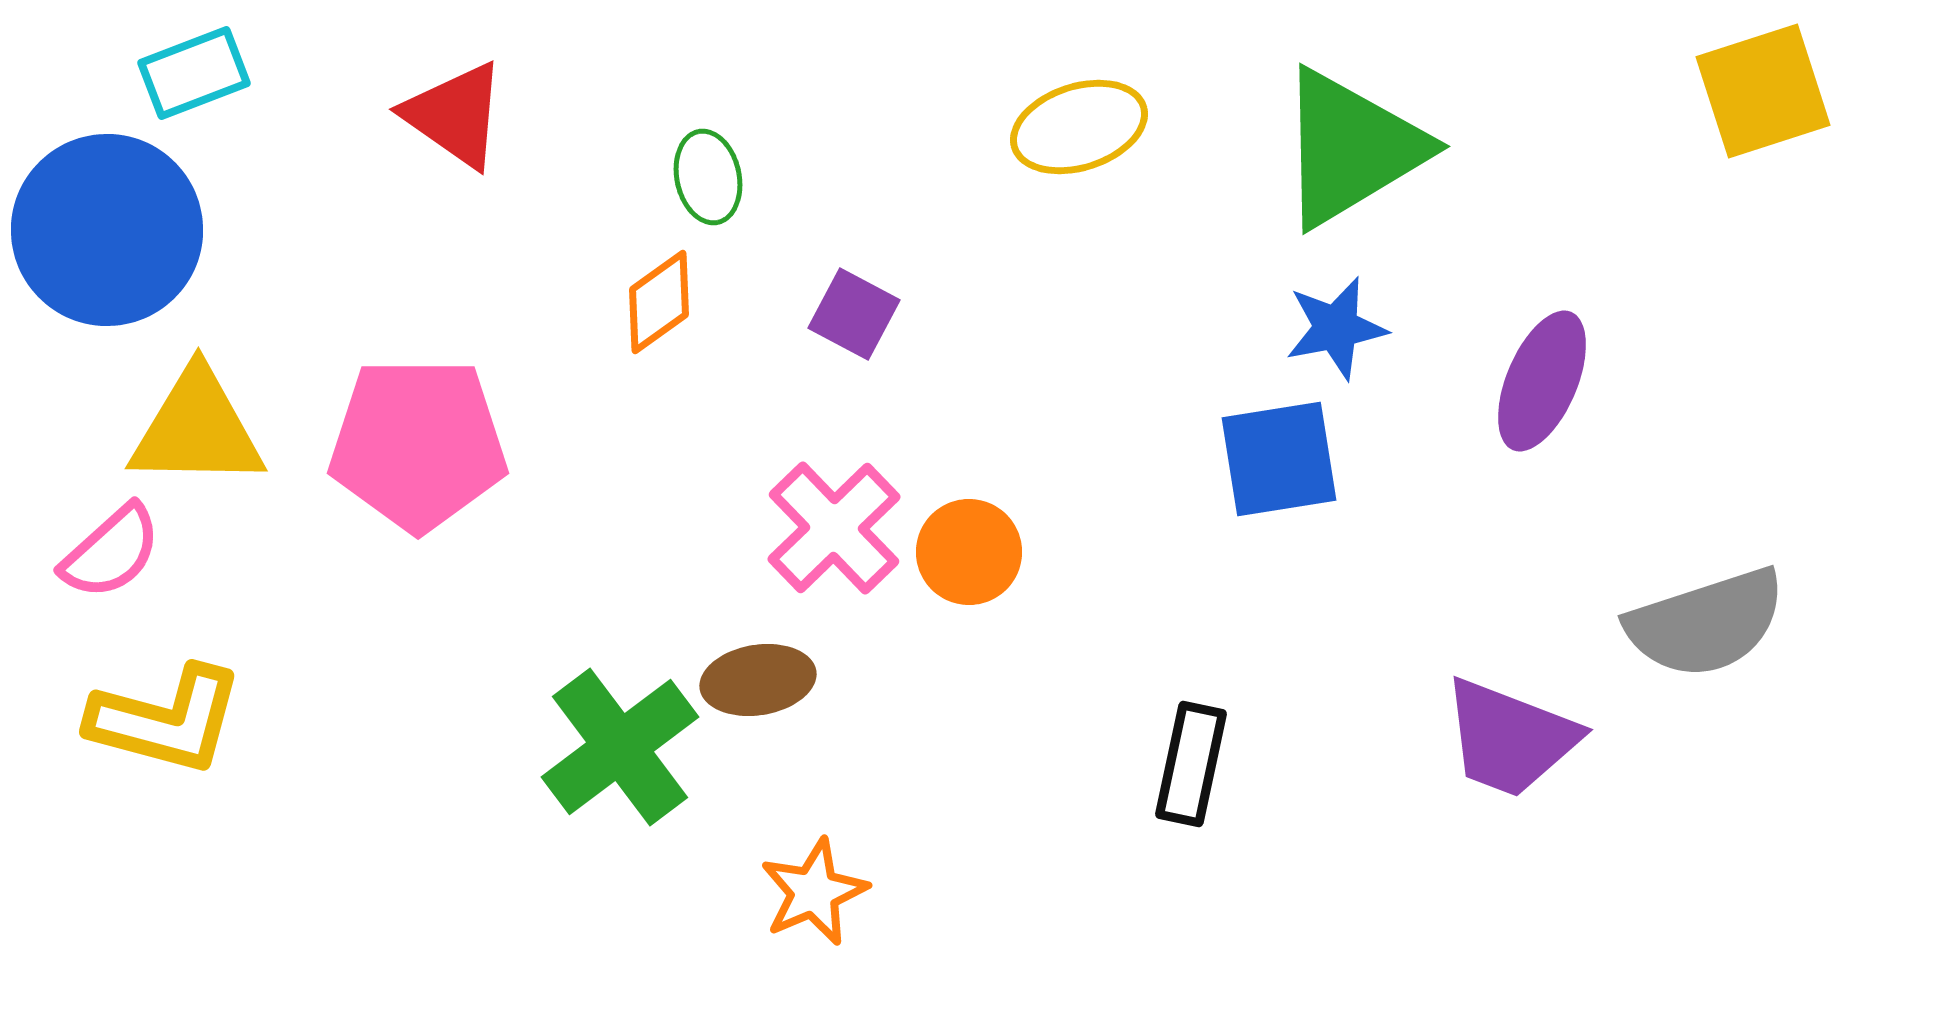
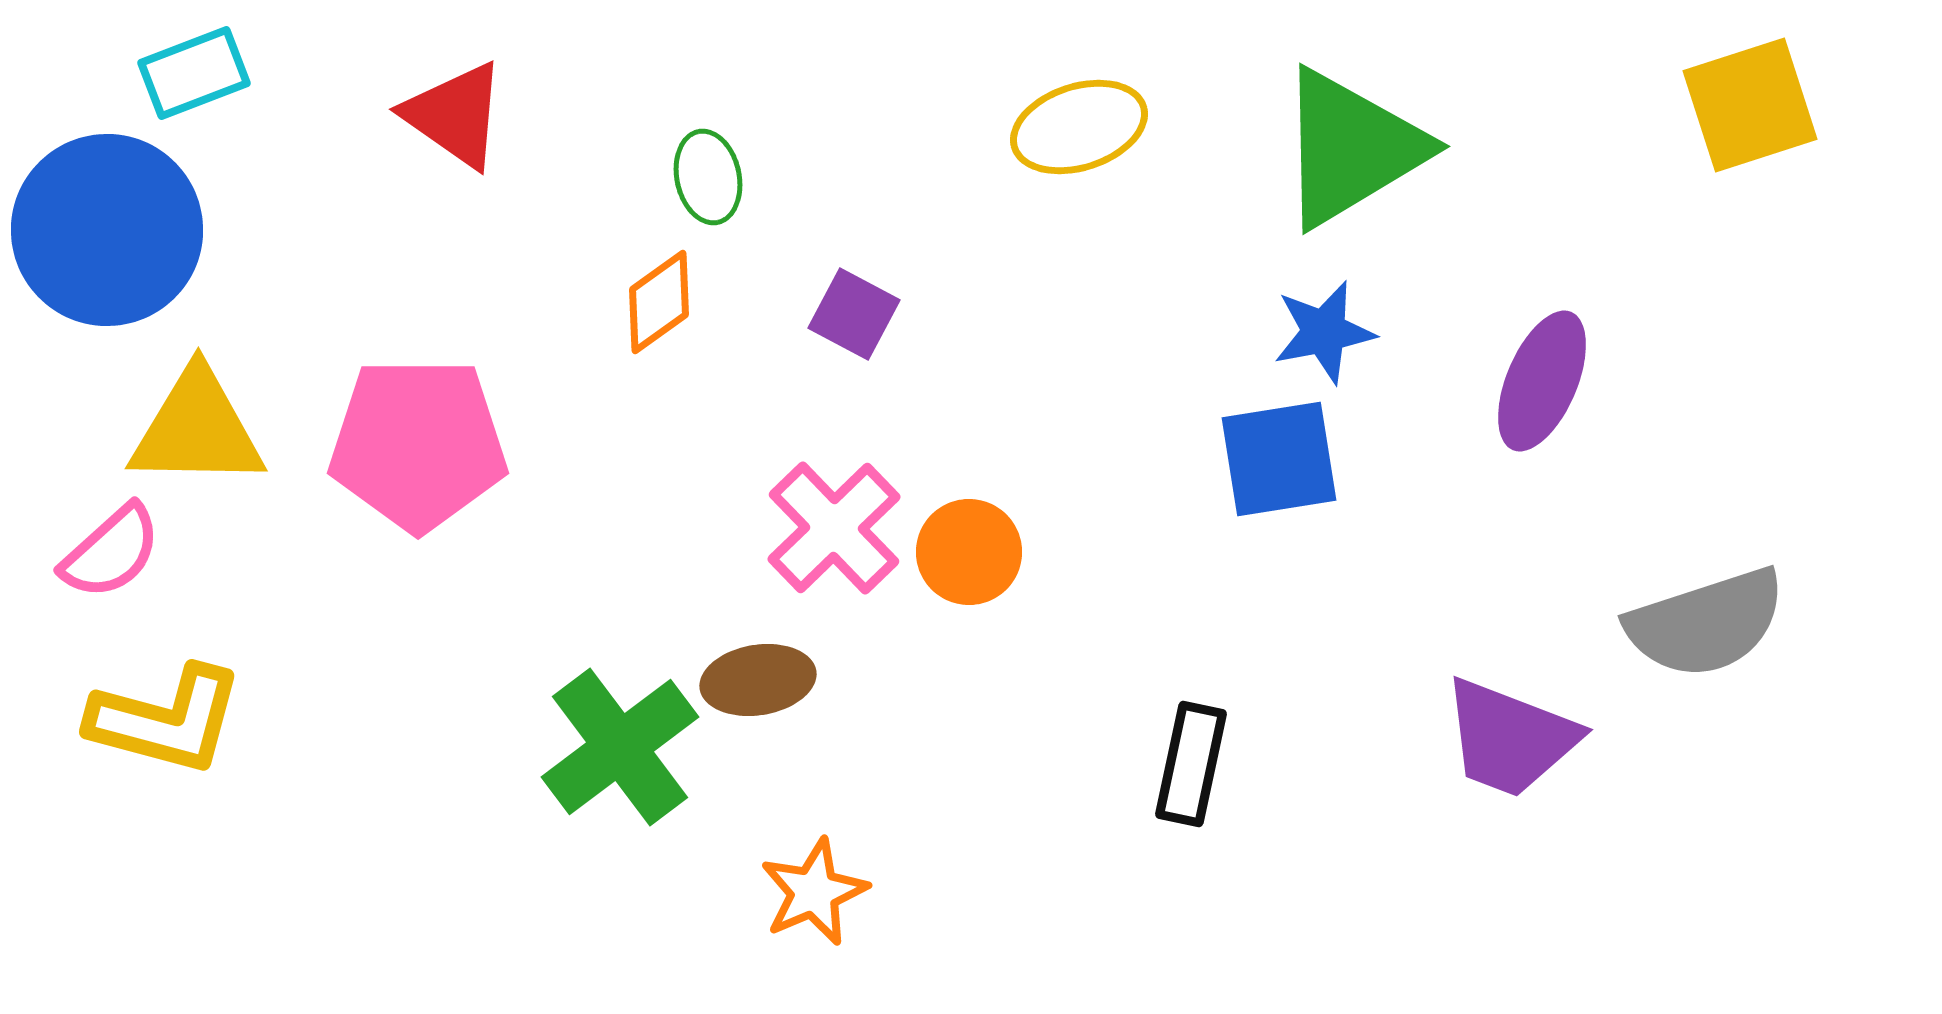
yellow square: moved 13 px left, 14 px down
blue star: moved 12 px left, 4 px down
